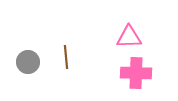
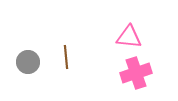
pink triangle: rotated 8 degrees clockwise
pink cross: rotated 20 degrees counterclockwise
